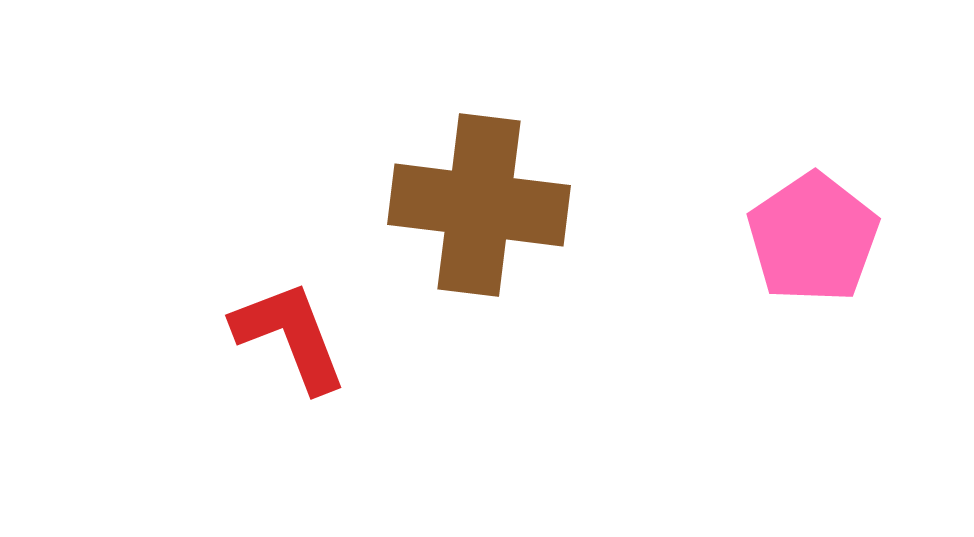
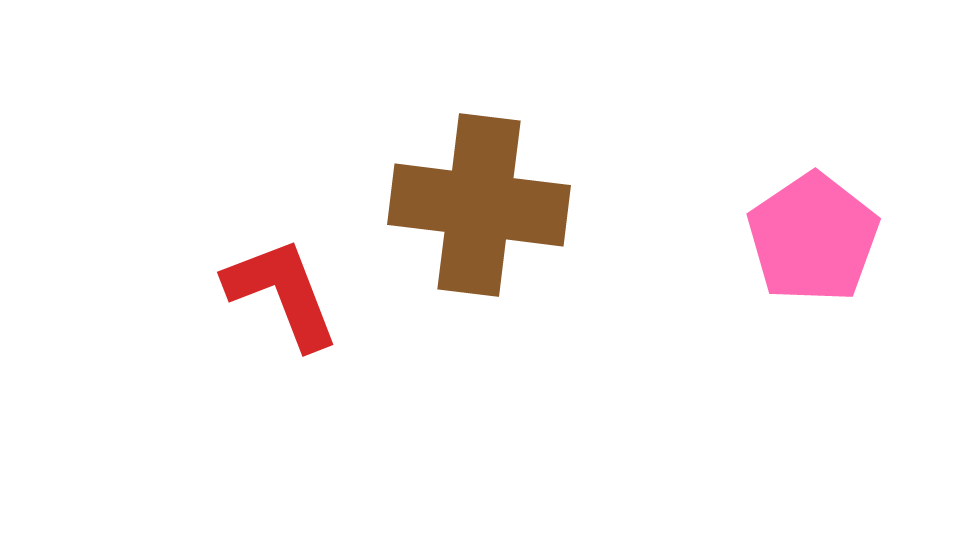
red L-shape: moved 8 px left, 43 px up
